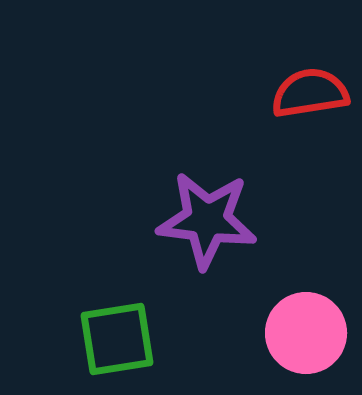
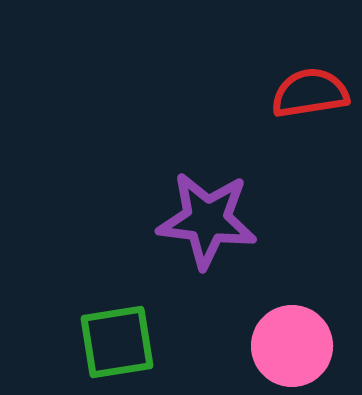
pink circle: moved 14 px left, 13 px down
green square: moved 3 px down
